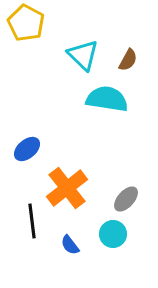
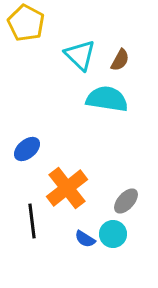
cyan triangle: moved 3 px left
brown semicircle: moved 8 px left
gray ellipse: moved 2 px down
blue semicircle: moved 15 px right, 6 px up; rotated 20 degrees counterclockwise
